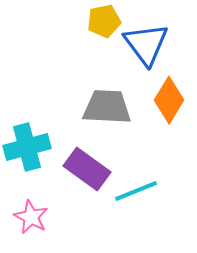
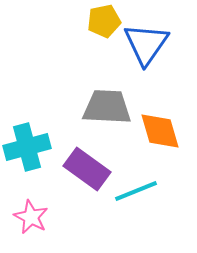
blue triangle: rotated 12 degrees clockwise
orange diamond: moved 9 px left, 31 px down; rotated 48 degrees counterclockwise
